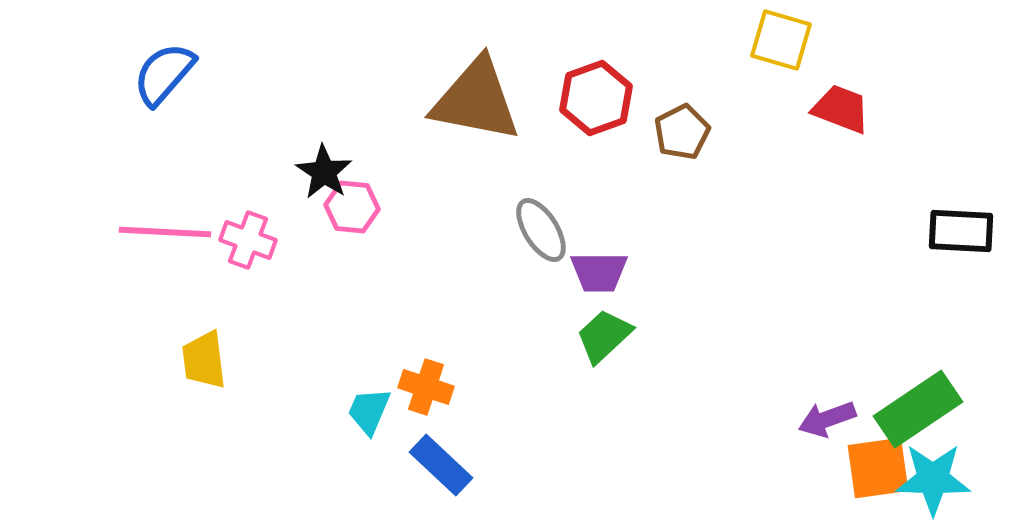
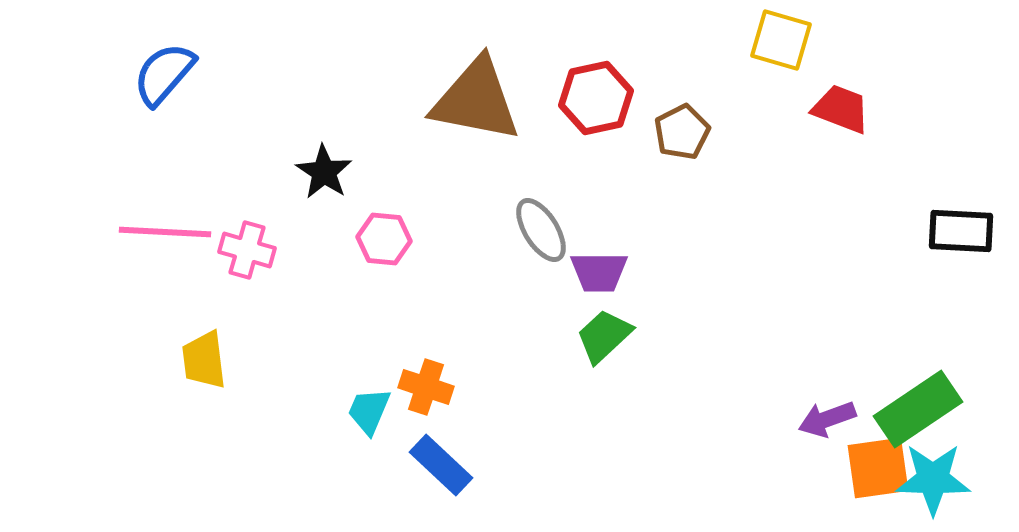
red hexagon: rotated 8 degrees clockwise
pink hexagon: moved 32 px right, 32 px down
pink cross: moved 1 px left, 10 px down; rotated 4 degrees counterclockwise
